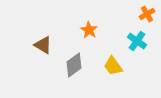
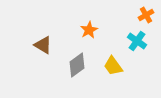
orange cross: moved 1 px left, 1 px down
orange star: rotated 12 degrees clockwise
gray diamond: moved 3 px right
